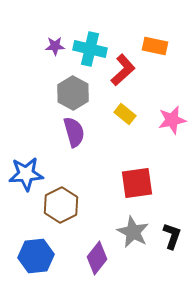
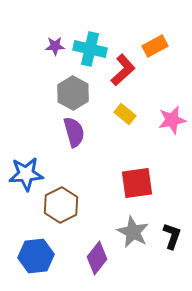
orange rectangle: rotated 40 degrees counterclockwise
